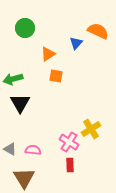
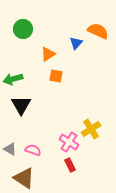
green circle: moved 2 px left, 1 px down
black triangle: moved 1 px right, 2 px down
pink semicircle: rotated 14 degrees clockwise
red rectangle: rotated 24 degrees counterclockwise
brown triangle: rotated 25 degrees counterclockwise
